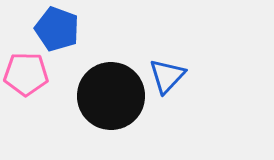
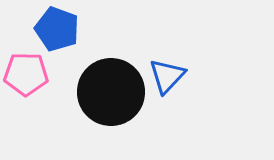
black circle: moved 4 px up
